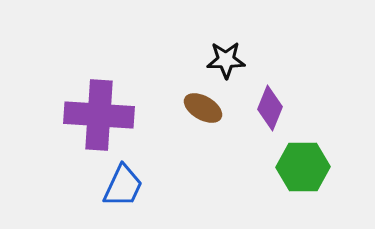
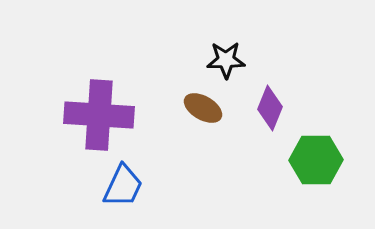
green hexagon: moved 13 px right, 7 px up
